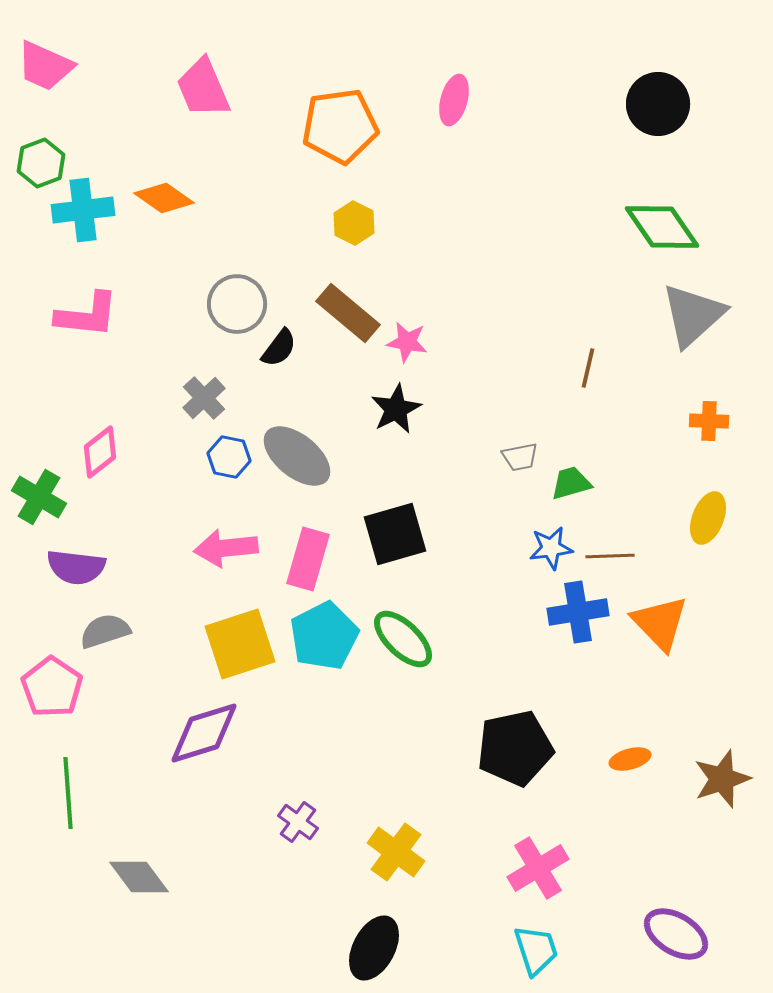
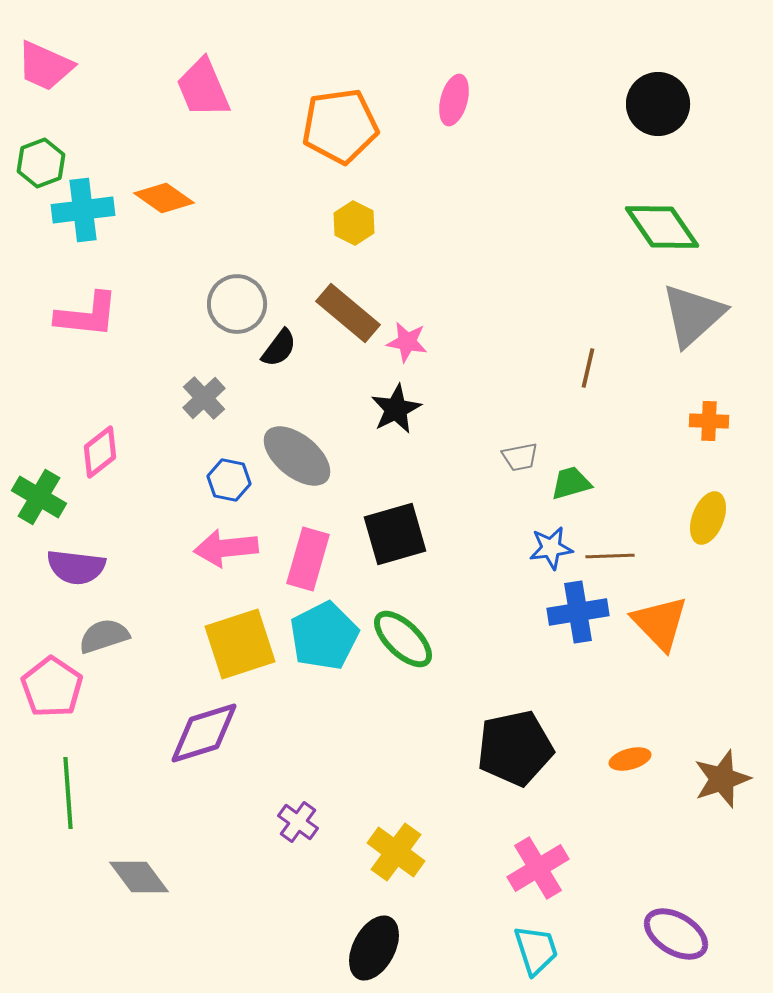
blue hexagon at (229, 457): moved 23 px down
gray semicircle at (105, 631): moved 1 px left, 5 px down
